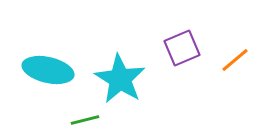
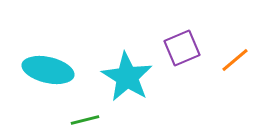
cyan star: moved 7 px right, 2 px up
